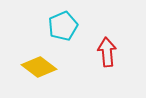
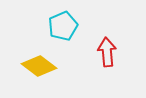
yellow diamond: moved 1 px up
